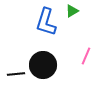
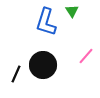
green triangle: rotated 32 degrees counterclockwise
pink line: rotated 18 degrees clockwise
black line: rotated 60 degrees counterclockwise
